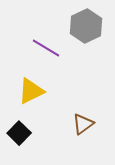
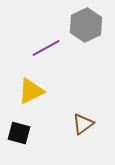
gray hexagon: moved 1 px up
purple line: rotated 60 degrees counterclockwise
black square: rotated 30 degrees counterclockwise
